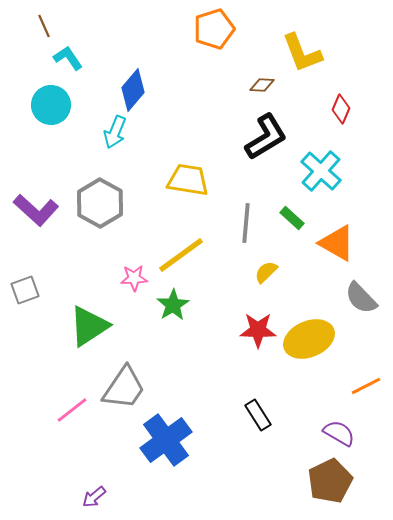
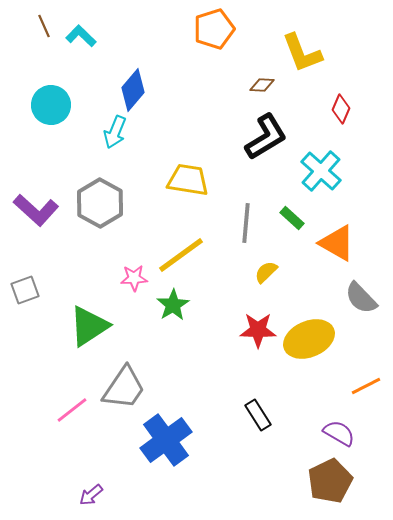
cyan L-shape: moved 13 px right, 22 px up; rotated 12 degrees counterclockwise
purple arrow: moved 3 px left, 2 px up
